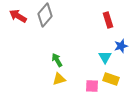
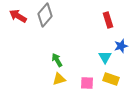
pink square: moved 5 px left, 3 px up
